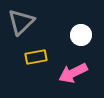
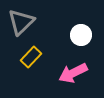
yellow rectangle: moved 5 px left; rotated 35 degrees counterclockwise
